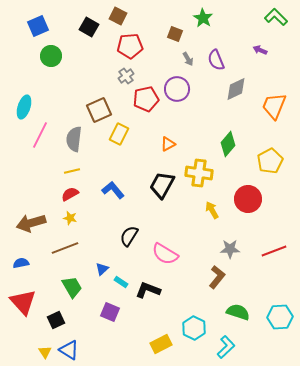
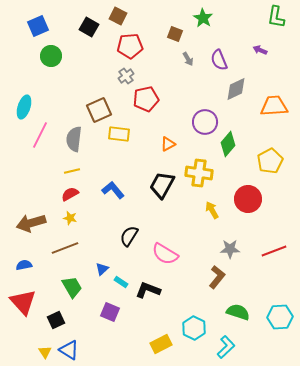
green L-shape at (276, 17): rotated 125 degrees counterclockwise
purple semicircle at (216, 60): moved 3 px right
purple circle at (177, 89): moved 28 px right, 33 px down
orange trapezoid at (274, 106): rotated 64 degrees clockwise
yellow rectangle at (119, 134): rotated 70 degrees clockwise
blue semicircle at (21, 263): moved 3 px right, 2 px down
